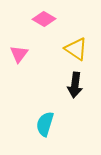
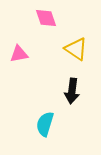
pink diamond: moved 2 px right, 1 px up; rotated 40 degrees clockwise
pink triangle: rotated 42 degrees clockwise
black arrow: moved 3 px left, 6 px down
